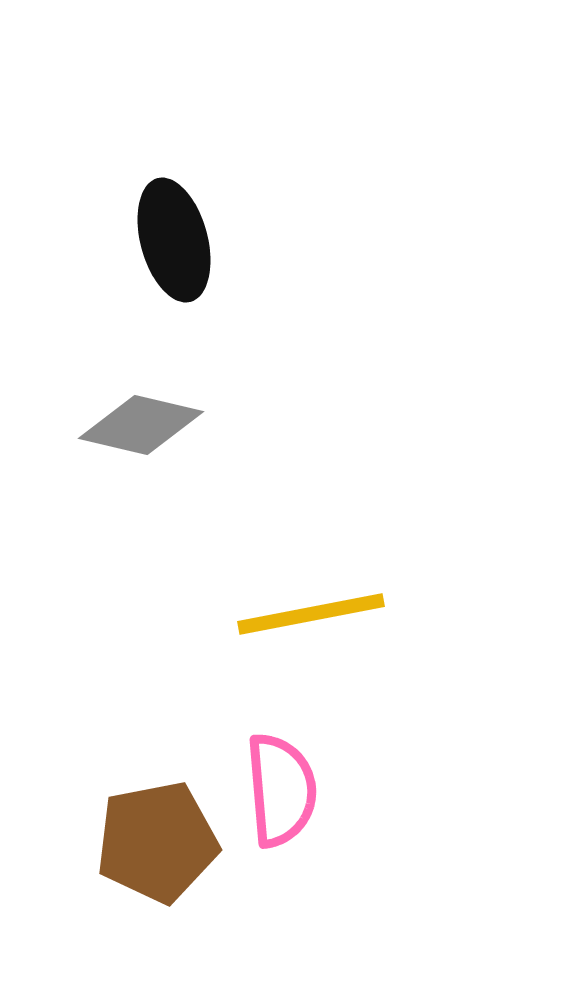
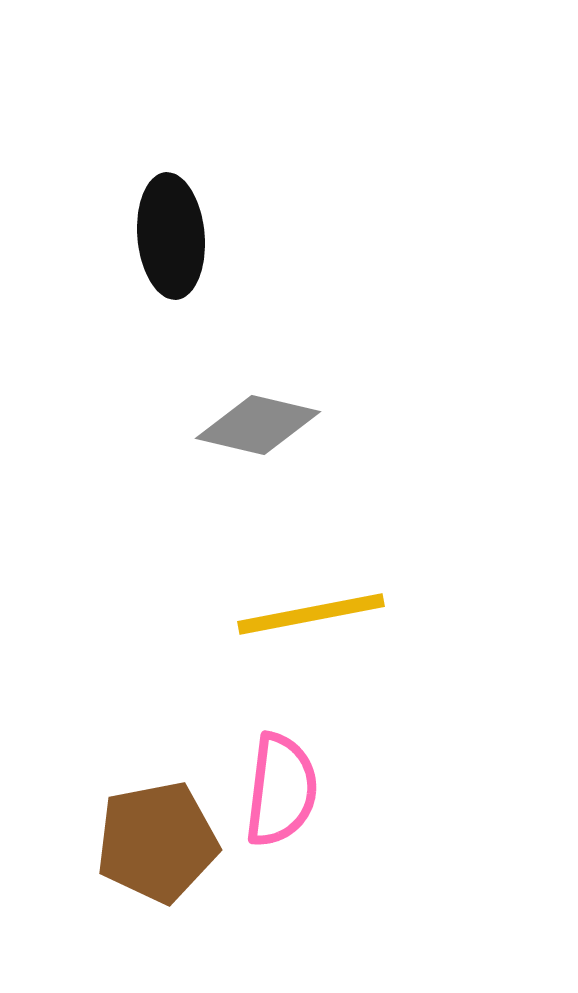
black ellipse: moved 3 px left, 4 px up; rotated 10 degrees clockwise
gray diamond: moved 117 px right
pink semicircle: rotated 12 degrees clockwise
